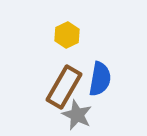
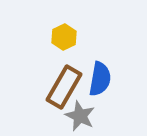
yellow hexagon: moved 3 px left, 2 px down
gray star: moved 3 px right, 1 px down
